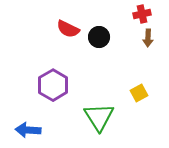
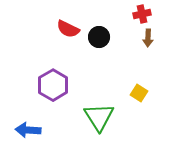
yellow square: rotated 30 degrees counterclockwise
